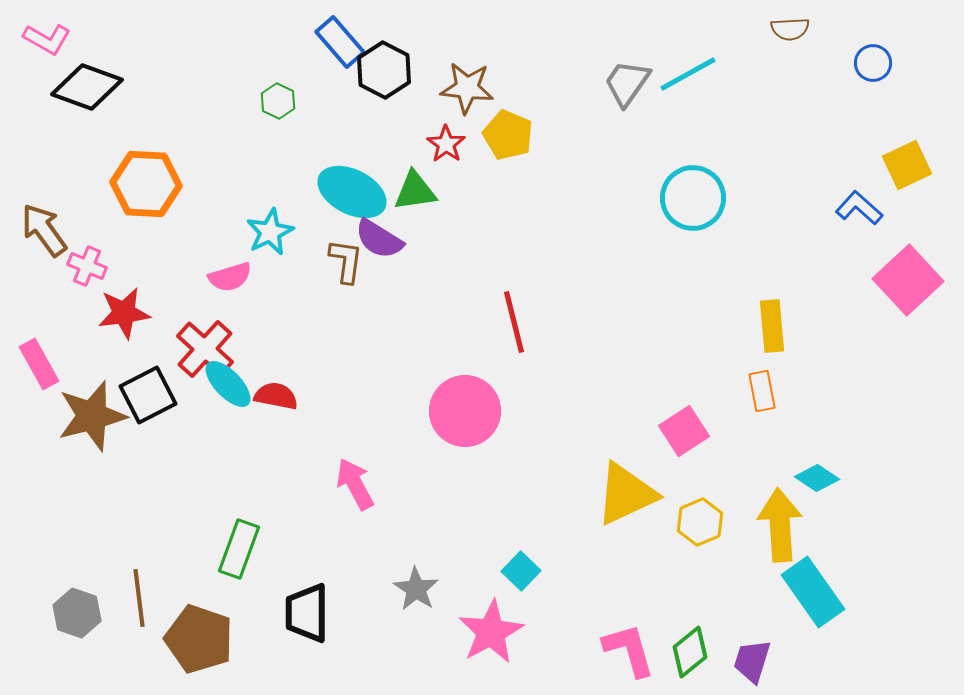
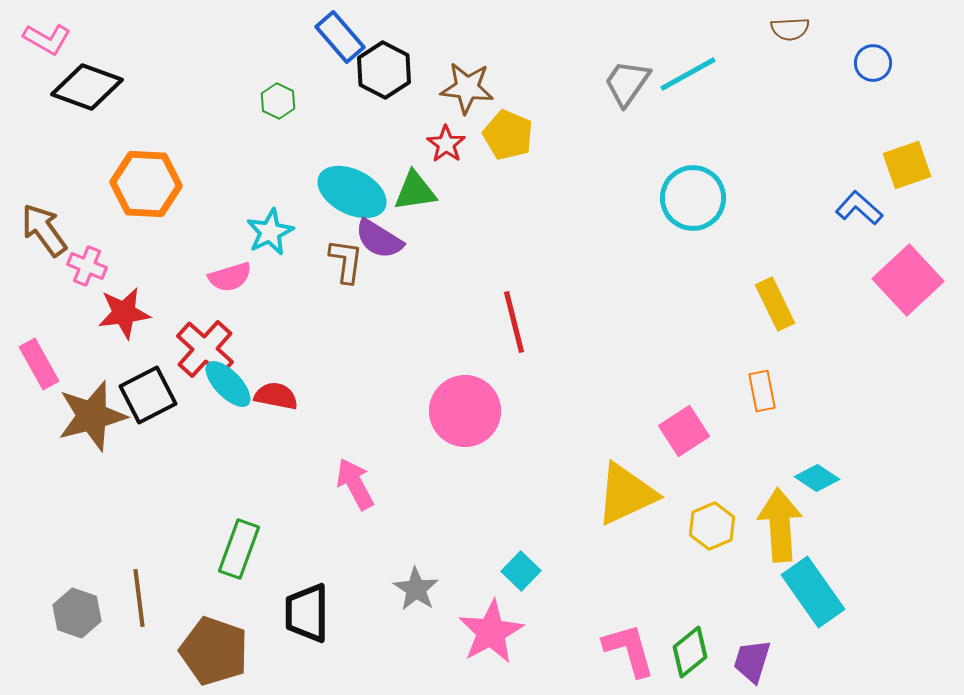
blue rectangle at (340, 42): moved 5 px up
yellow square at (907, 165): rotated 6 degrees clockwise
yellow rectangle at (772, 326): moved 3 px right, 22 px up; rotated 21 degrees counterclockwise
yellow hexagon at (700, 522): moved 12 px right, 4 px down
brown pentagon at (199, 639): moved 15 px right, 12 px down
